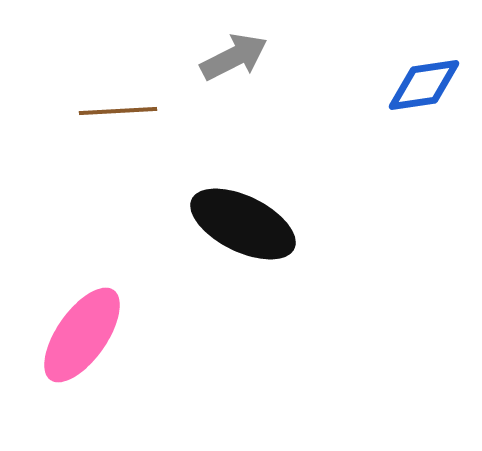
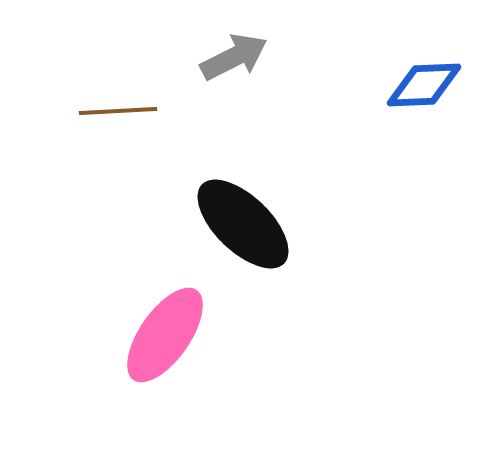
blue diamond: rotated 6 degrees clockwise
black ellipse: rotated 18 degrees clockwise
pink ellipse: moved 83 px right
